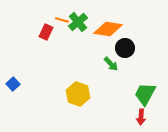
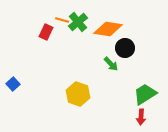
green trapezoid: rotated 30 degrees clockwise
